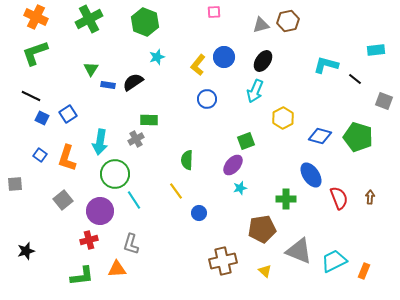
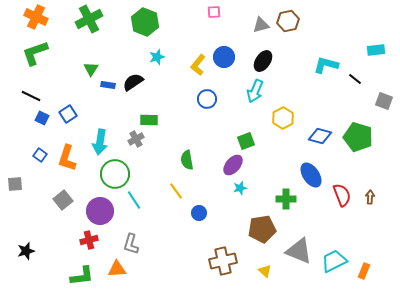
green semicircle at (187, 160): rotated 12 degrees counterclockwise
red semicircle at (339, 198): moved 3 px right, 3 px up
